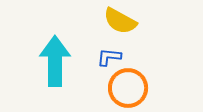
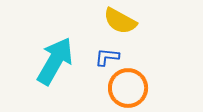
blue L-shape: moved 2 px left
cyan arrow: rotated 30 degrees clockwise
